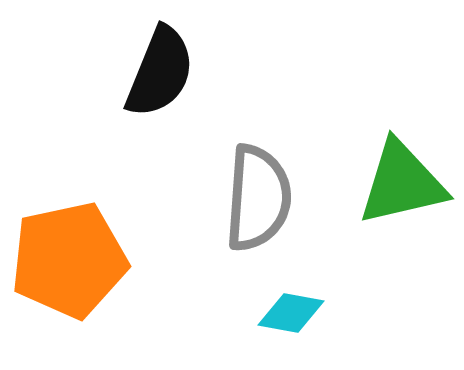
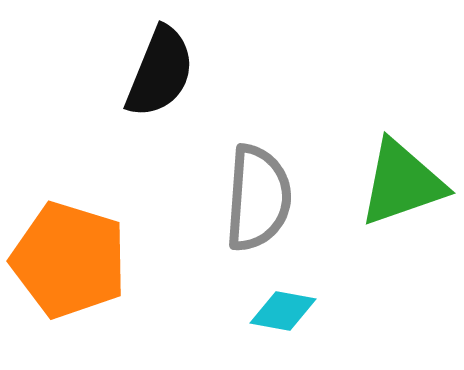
green triangle: rotated 6 degrees counterclockwise
orange pentagon: rotated 29 degrees clockwise
cyan diamond: moved 8 px left, 2 px up
